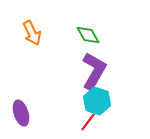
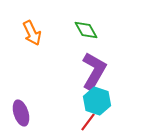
green diamond: moved 2 px left, 5 px up
